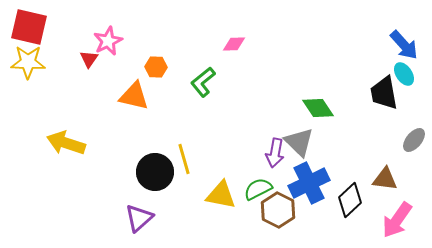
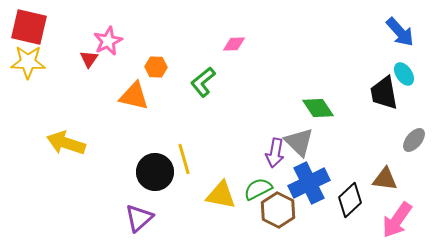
blue arrow: moved 4 px left, 13 px up
